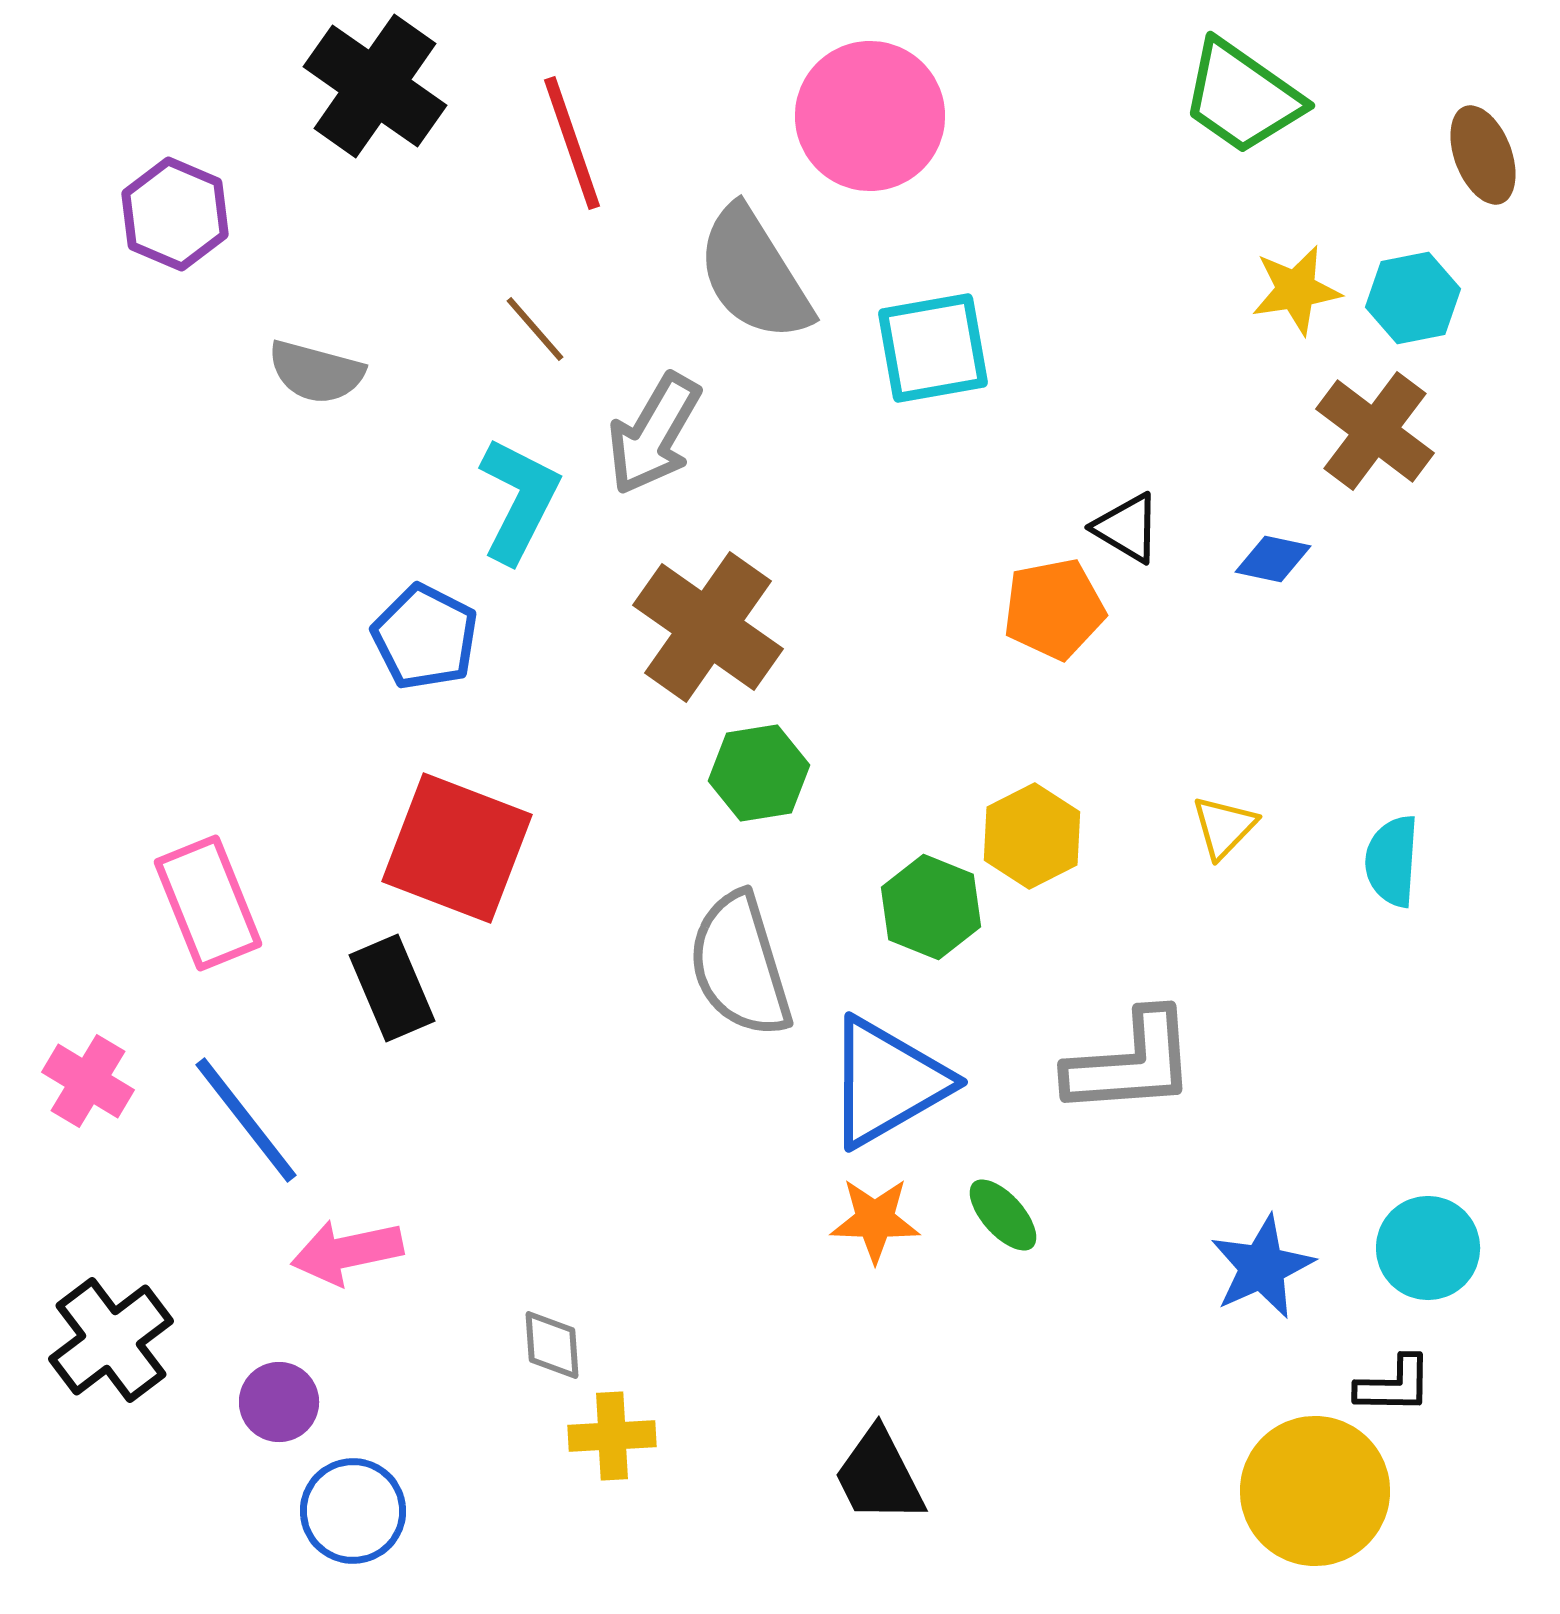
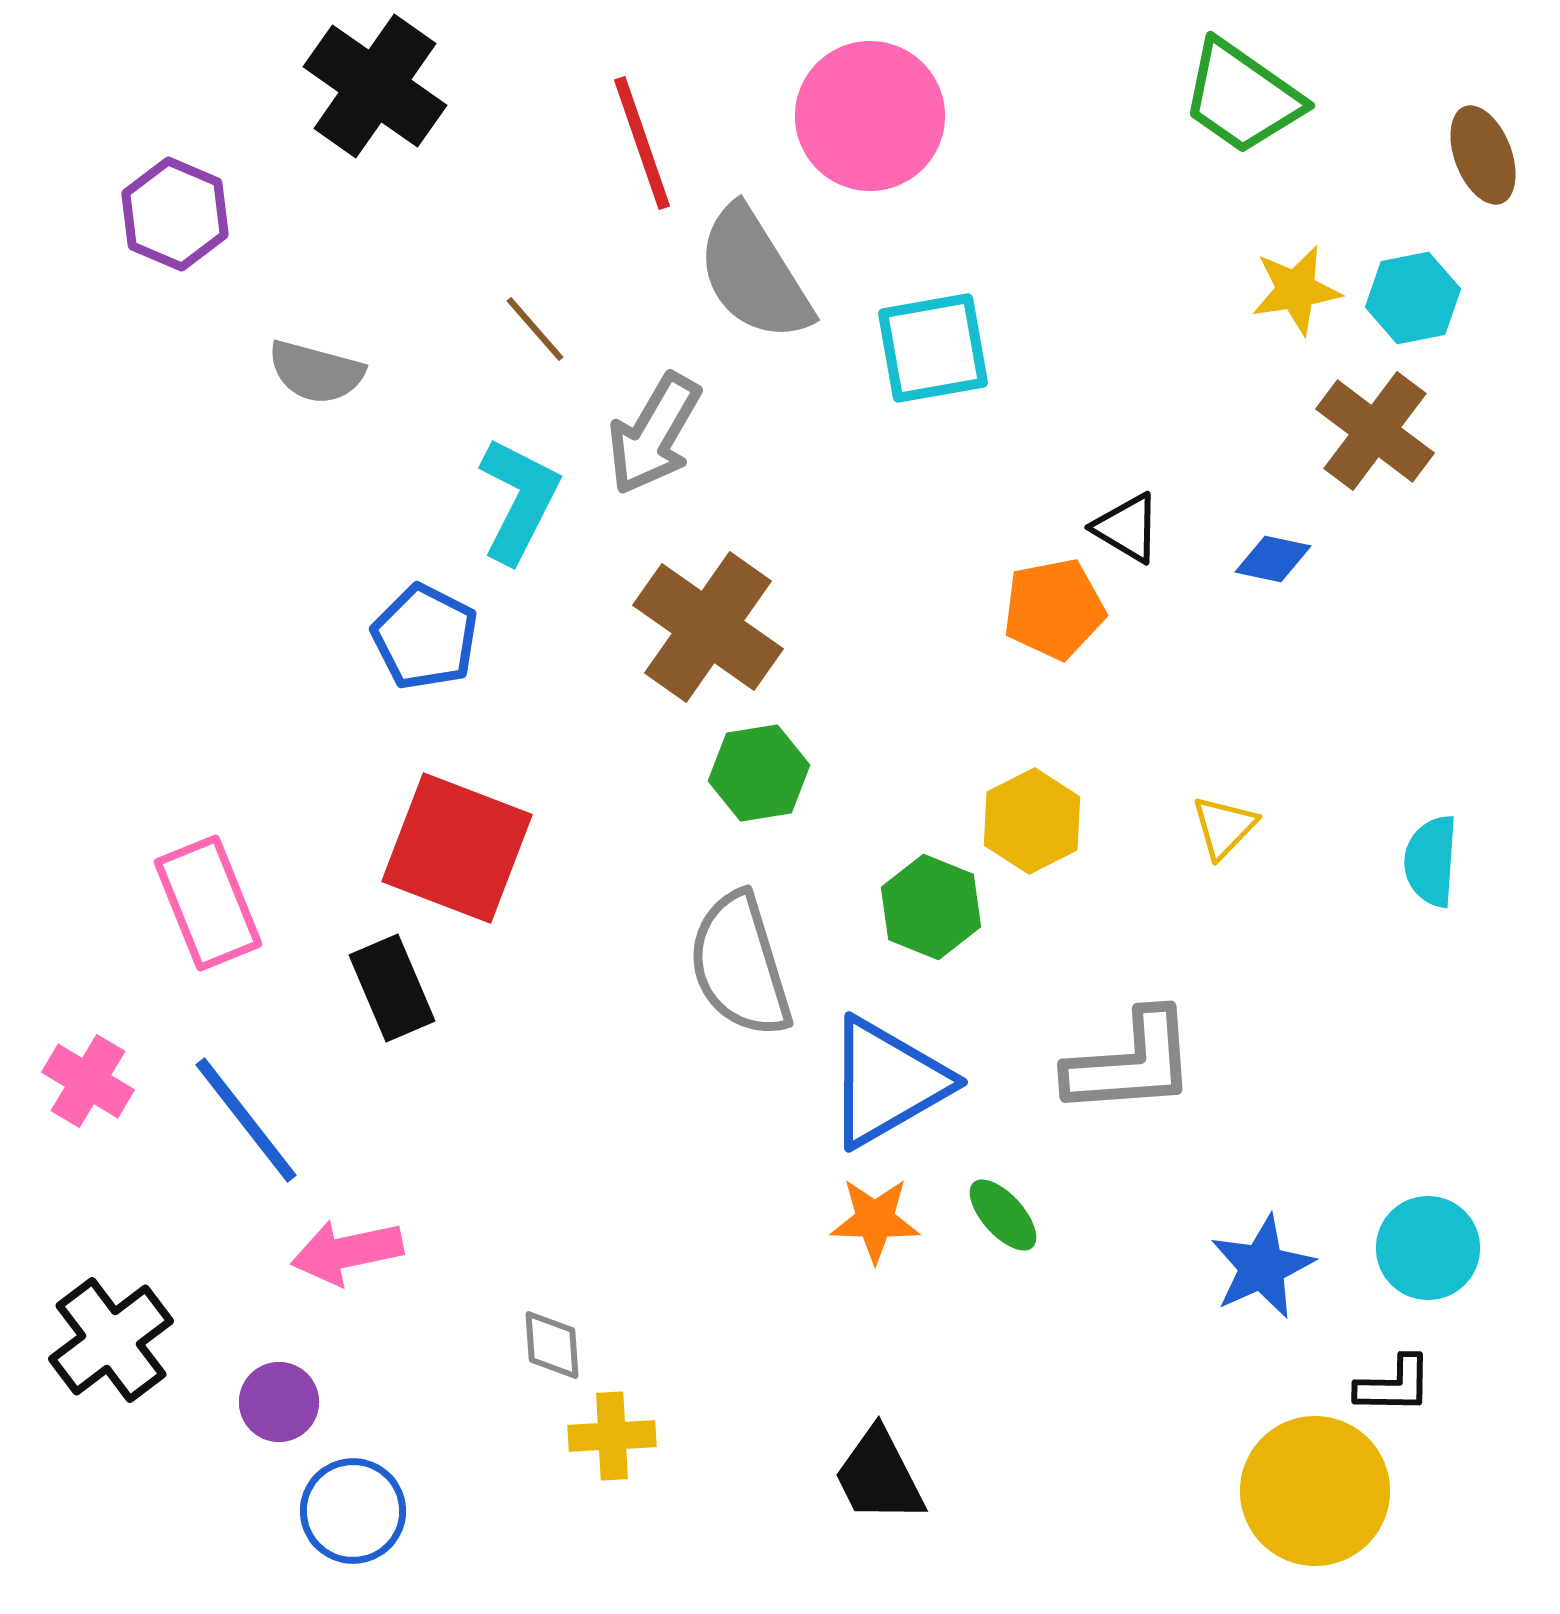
red line at (572, 143): moved 70 px right
yellow hexagon at (1032, 836): moved 15 px up
cyan semicircle at (1392, 861): moved 39 px right
